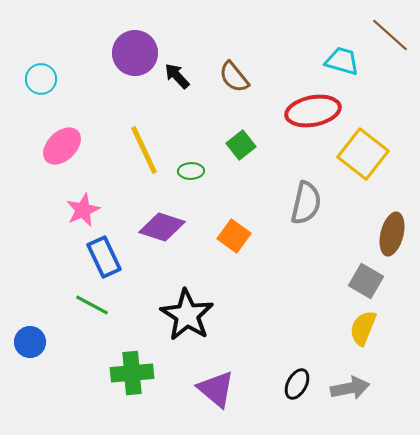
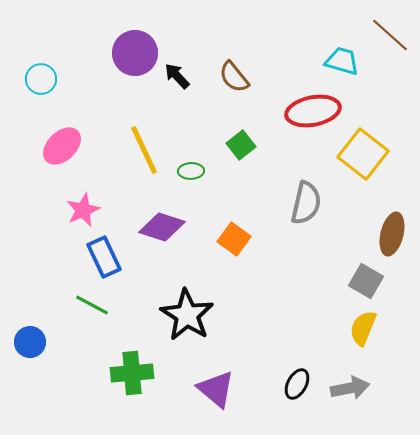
orange square: moved 3 px down
